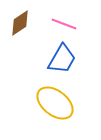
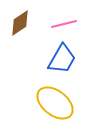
pink line: rotated 35 degrees counterclockwise
